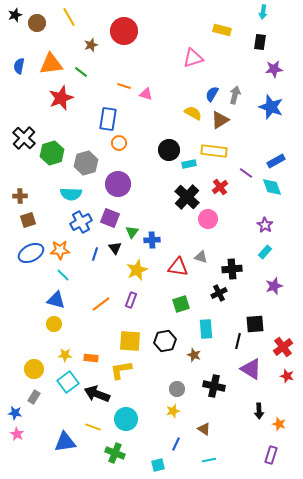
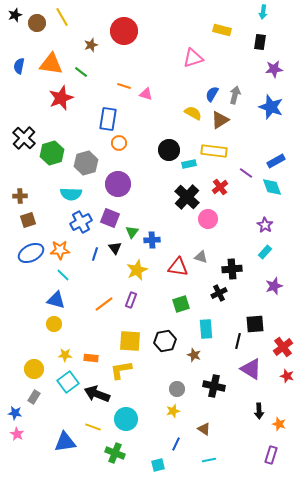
yellow line at (69, 17): moved 7 px left
orange triangle at (51, 64): rotated 15 degrees clockwise
orange line at (101, 304): moved 3 px right
